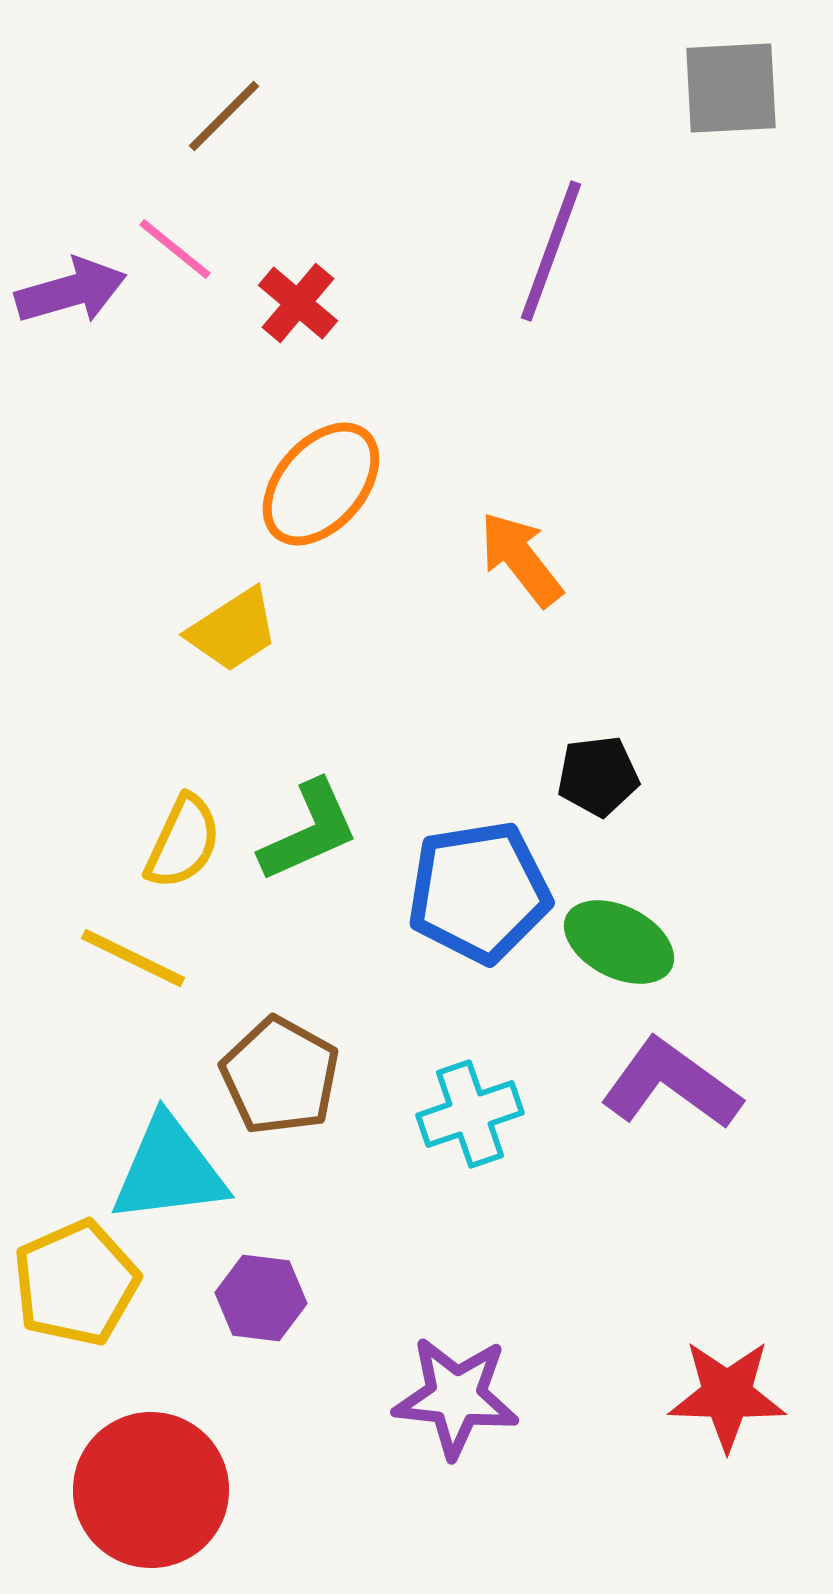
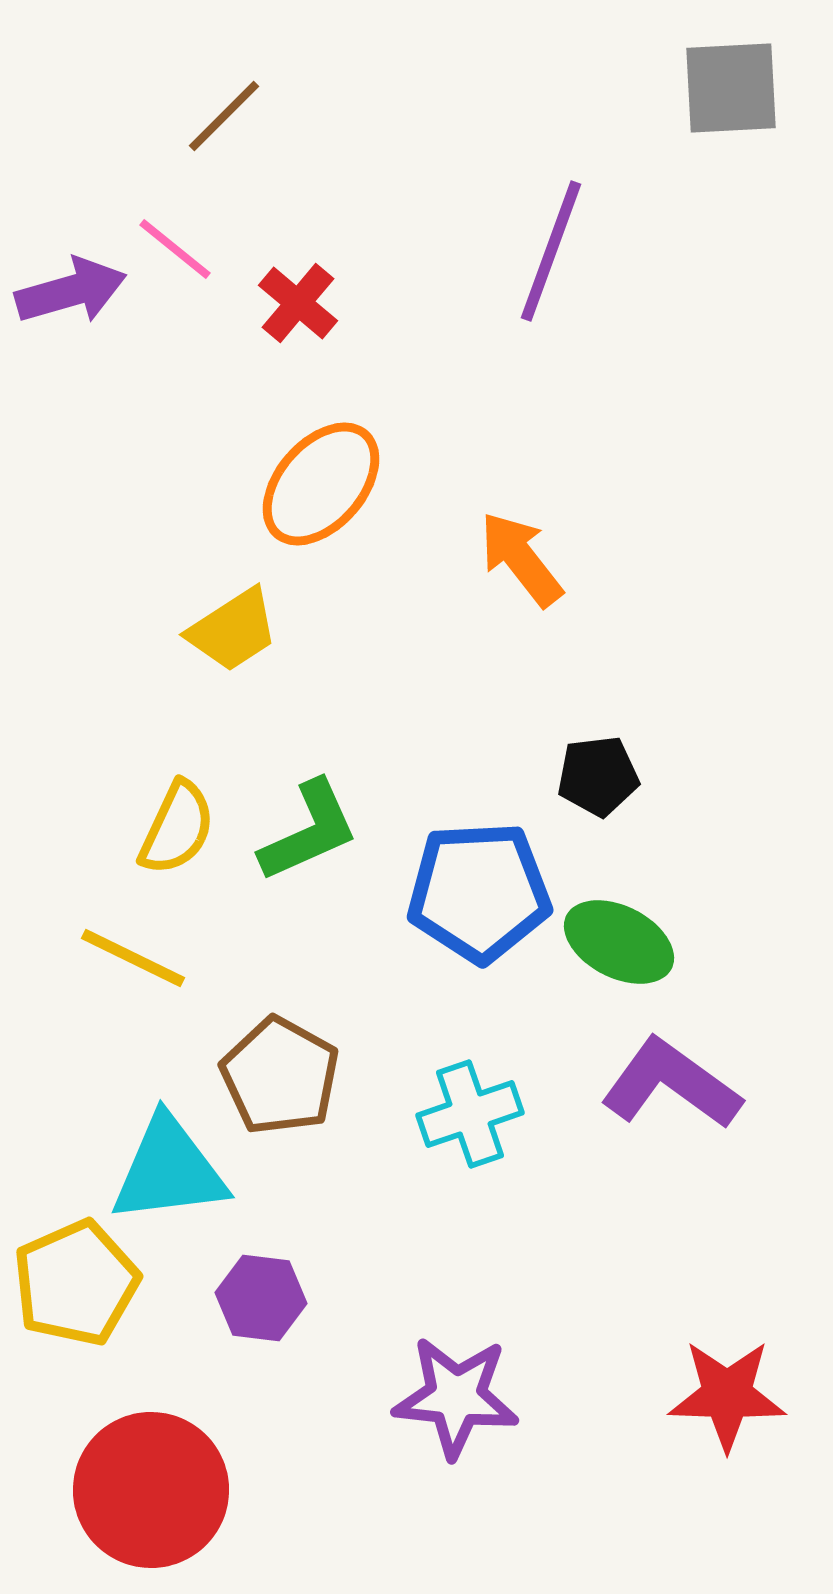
yellow semicircle: moved 6 px left, 14 px up
blue pentagon: rotated 6 degrees clockwise
